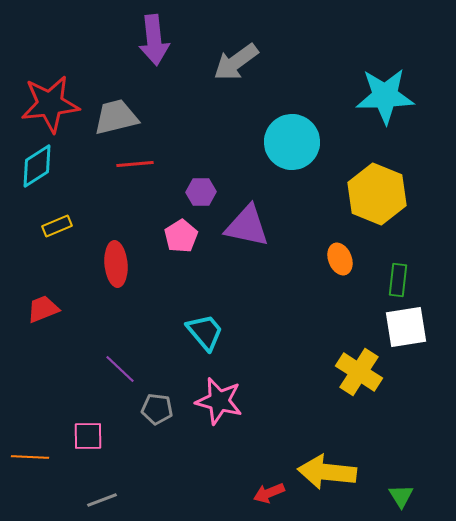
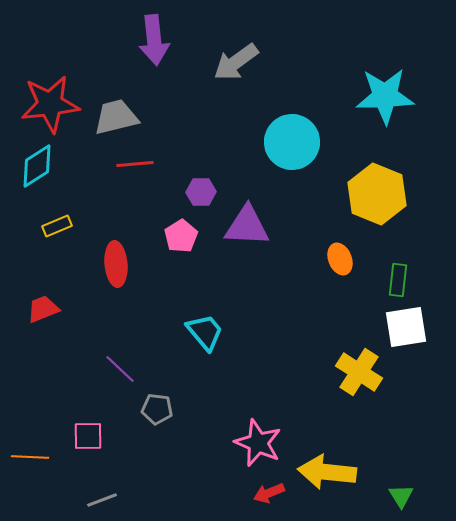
purple triangle: rotated 9 degrees counterclockwise
pink star: moved 39 px right, 42 px down; rotated 9 degrees clockwise
